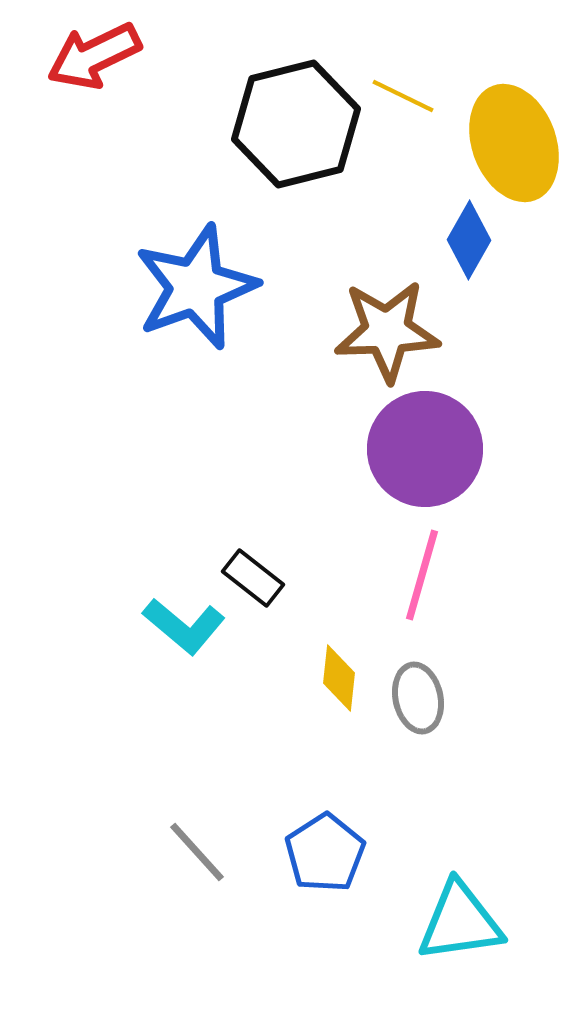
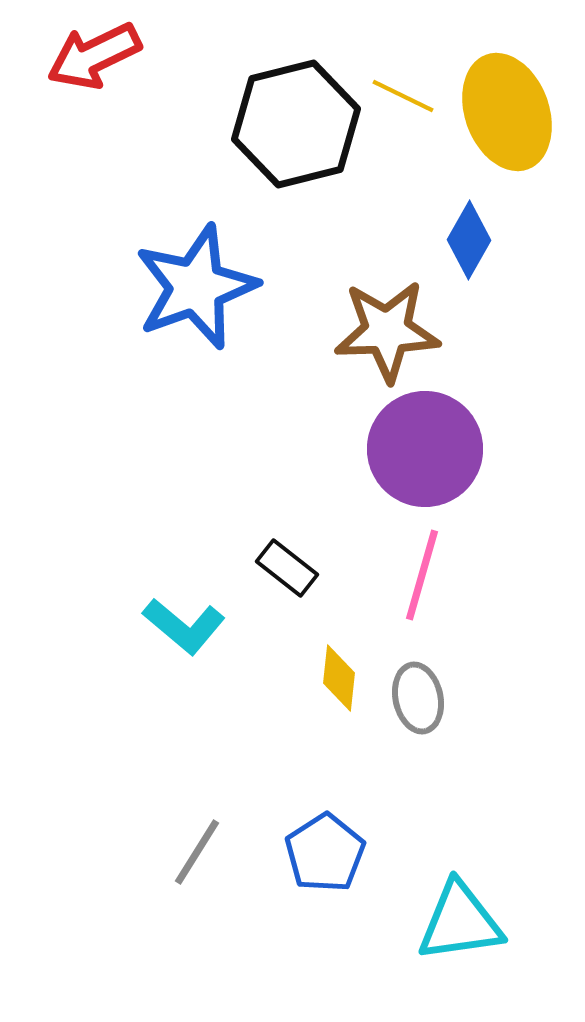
yellow ellipse: moved 7 px left, 31 px up
black rectangle: moved 34 px right, 10 px up
gray line: rotated 74 degrees clockwise
